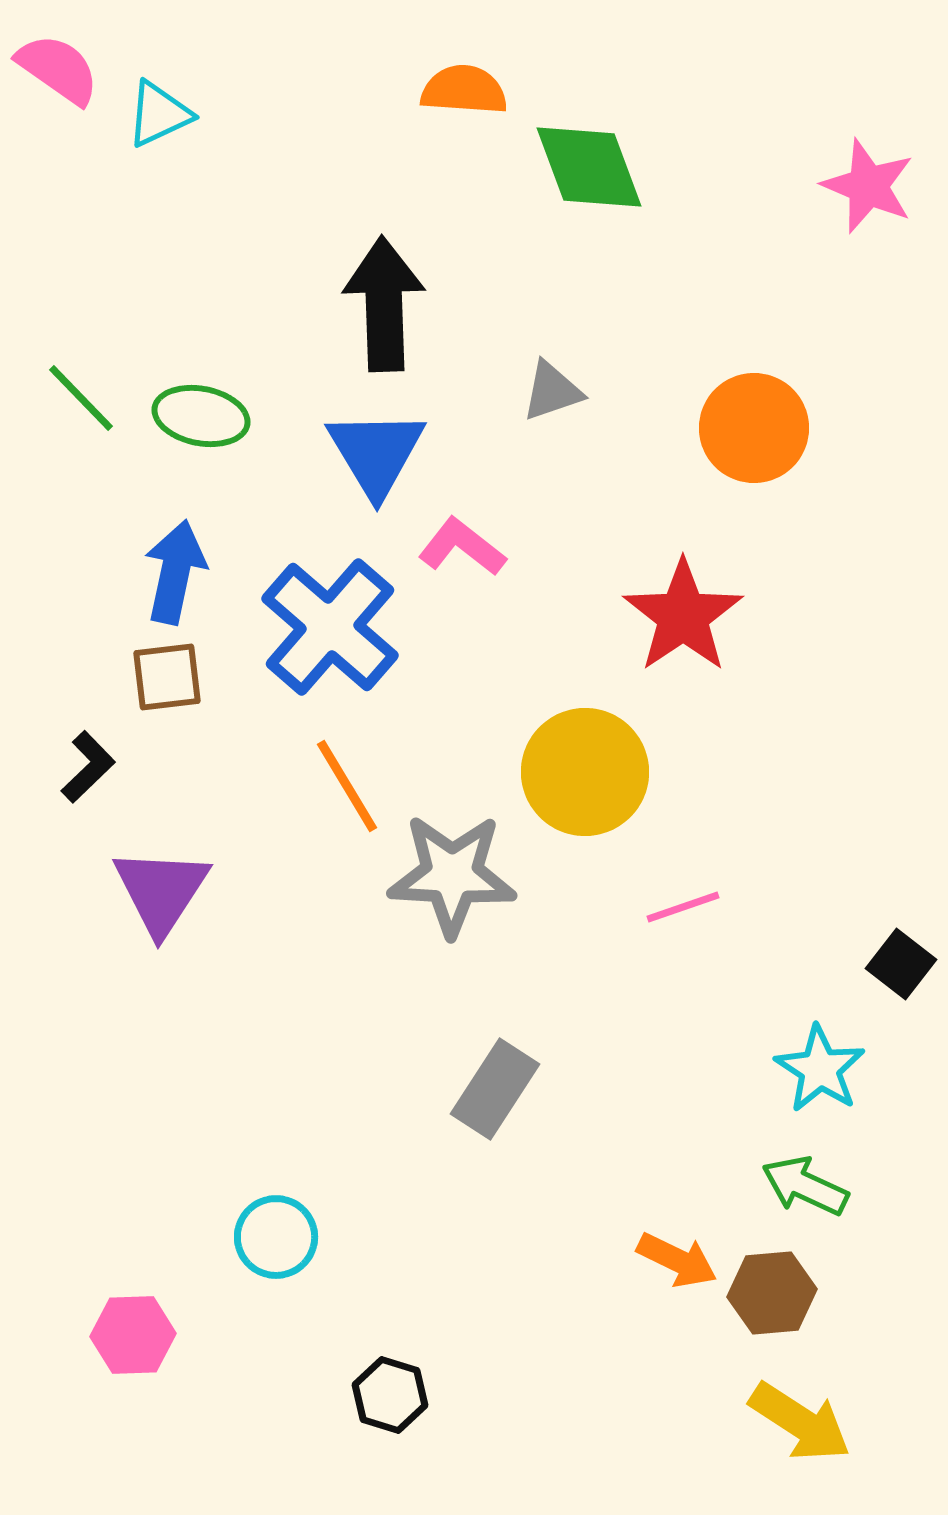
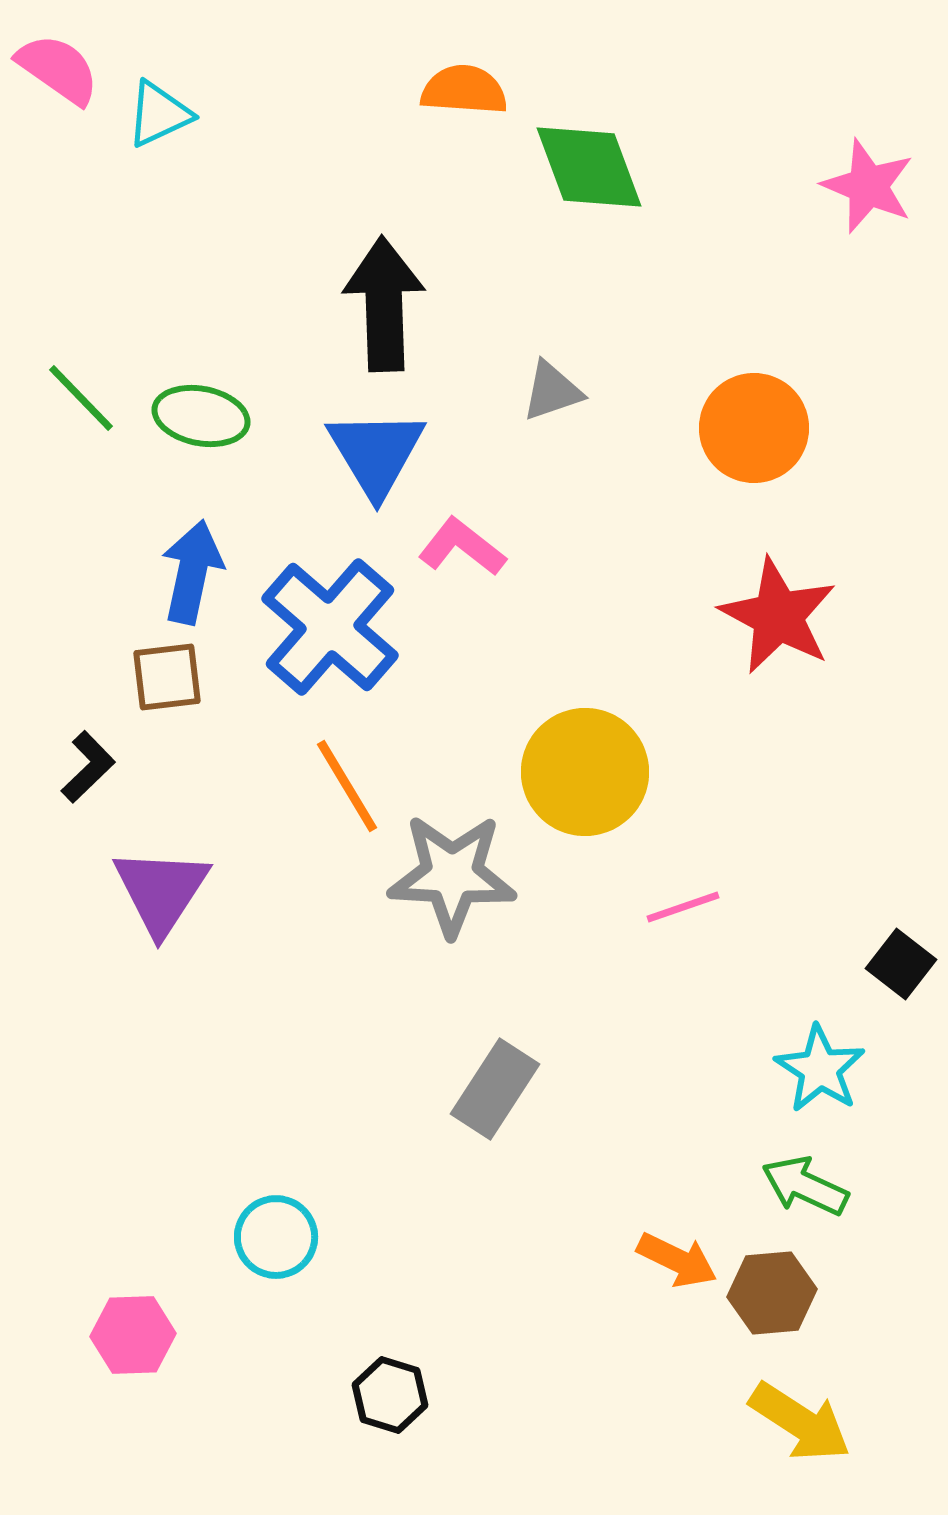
blue arrow: moved 17 px right
red star: moved 95 px right; rotated 10 degrees counterclockwise
